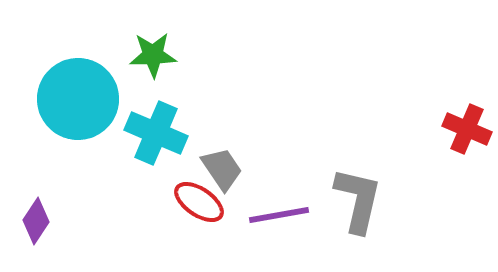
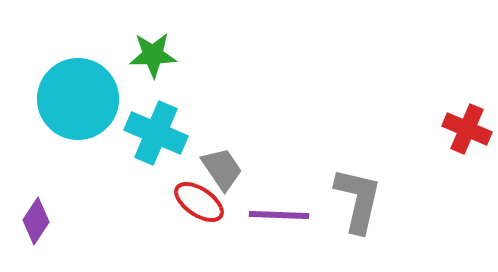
purple line: rotated 12 degrees clockwise
